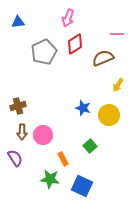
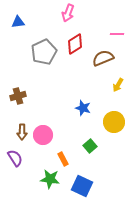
pink arrow: moved 5 px up
brown cross: moved 10 px up
yellow circle: moved 5 px right, 7 px down
